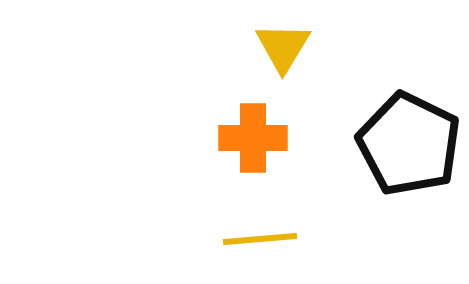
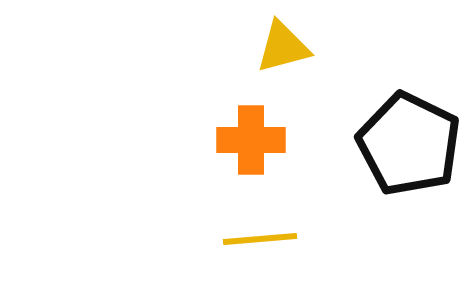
yellow triangle: rotated 44 degrees clockwise
orange cross: moved 2 px left, 2 px down
